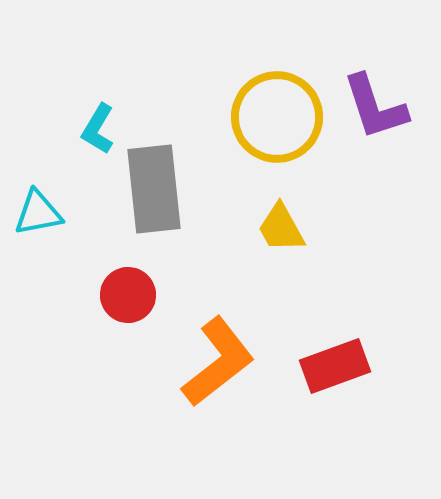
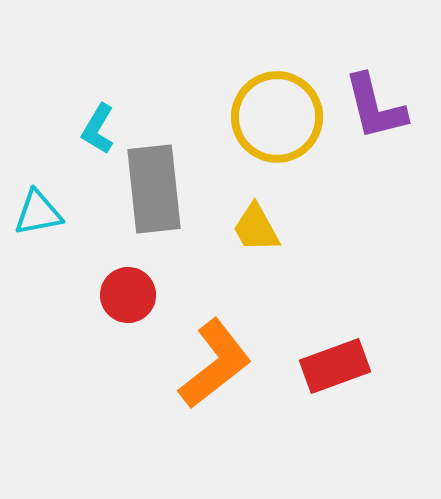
purple L-shape: rotated 4 degrees clockwise
yellow trapezoid: moved 25 px left
orange L-shape: moved 3 px left, 2 px down
